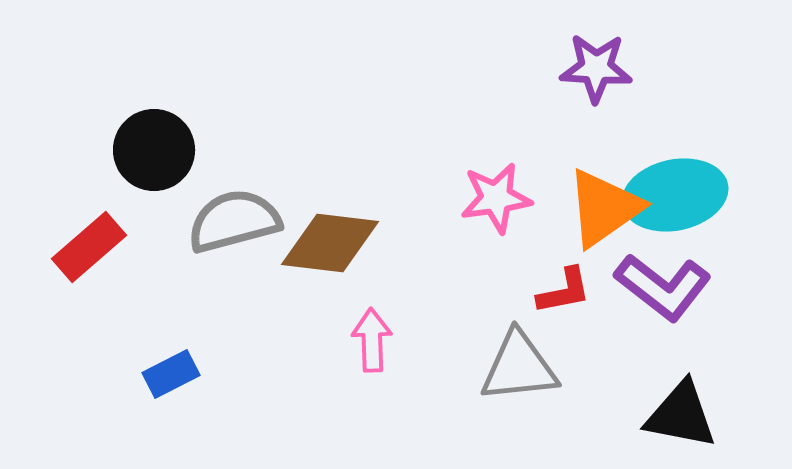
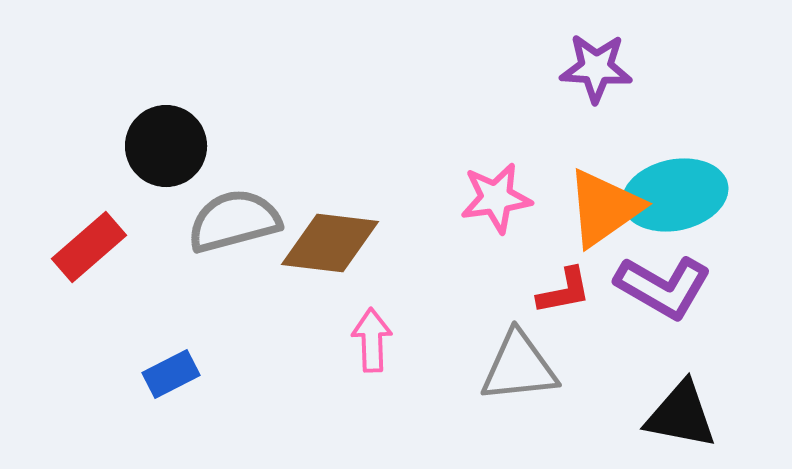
black circle: moved 12 px right, 4 px up
purple L-shape: rotated 8 degrees counterclockwise
